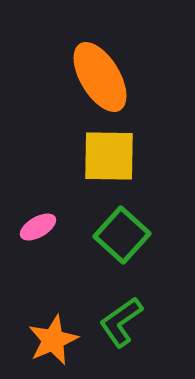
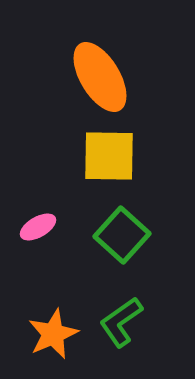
orange star: moved 6 px up
